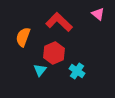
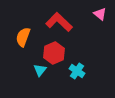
pink triangle: moved 2 px right
